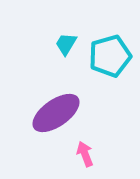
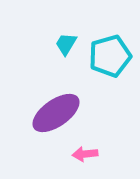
pink arrow: rotated 75 degrees counterclockwise
